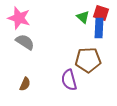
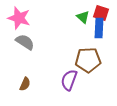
purple semicircle: rotated 35 degrees clockwise
